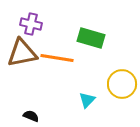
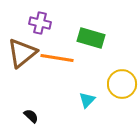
purple cross: moved 9 px right, 1 px up
brown triangle: rotated 28 degrees counterclockwise
black semicircle: rotated 21 degrees clockwise
